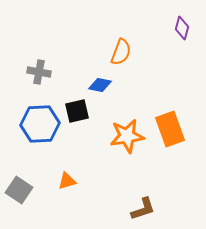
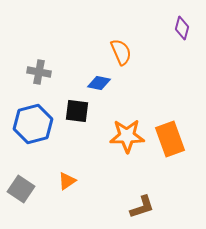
orange semicircle: rotated 44 degrees counterclockwise
blue diamond: moved 1 px left, 2 px up
black square: rotated 20 degrees clockwise
blue hexagon: moved 7 px left; rotated 12 degrees counterclockwise
orange rectangle: moved 10 px down
orange star: rotated 8 degrees clockwise
orange triangle: rotated 18 degrees counterclockwise
gray square: moved 2 px right, 1 px up
brown L-shape: moved 1 px left, 2 px up
